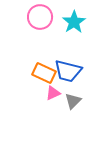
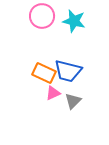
pink circle: moved 2 px right, 1 px up
cyan star: moved 1 px up; rotated 25 degrees counterclockwise
